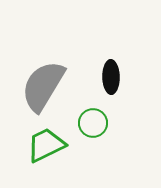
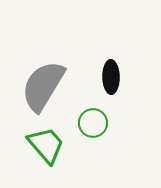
green trapezoid: rotated 75 degrees clockwise
